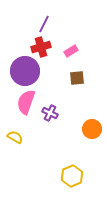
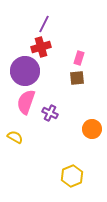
pink rectangle: moved 8 px right, 7 px down; rotated 40 degrees counterclockwise
